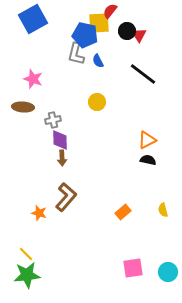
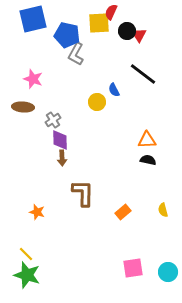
red semicircle: moved 1 px right, 1 px down; rotated 14 degrees counterclockwise
blue square: rotated 16 degrees clockwise
blue pentagon: moved 18 px left
gray L-shape: rotated 15 degrees clockwise
blue semicircle: moved 16 px right, 29 px down
gray cross: rotated 21 degrees counterclockwise
orange triangle: rotated 24 degrees clockwise
brown L-shape: moved 17 px right, 4 px up; rotated 40 degrees counterclockwise
orange star: moved 2 px left, 1 px up
green star: rotated 24 degrees clockwise
